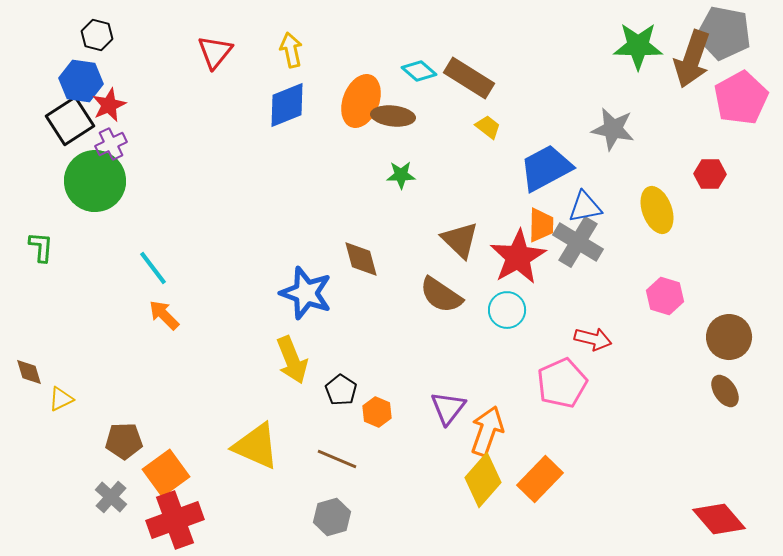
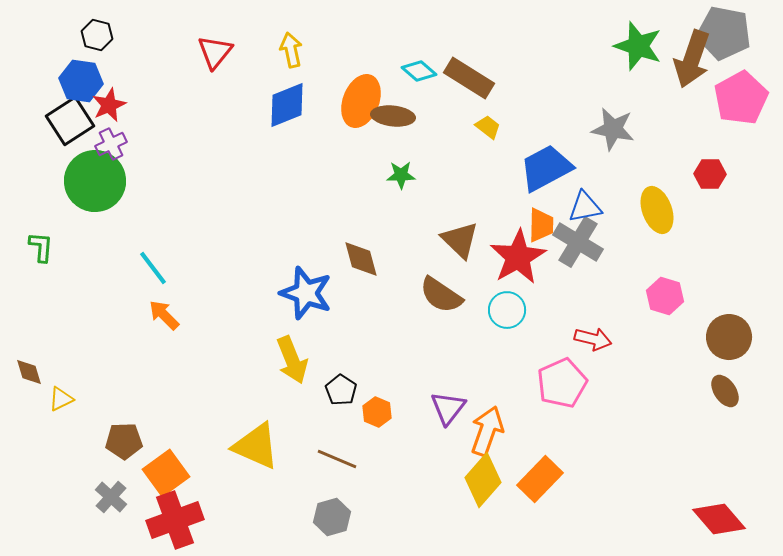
green star at (638, 46): rotated 18 degrees clockwise
